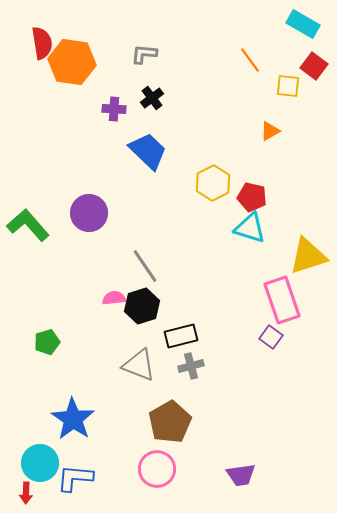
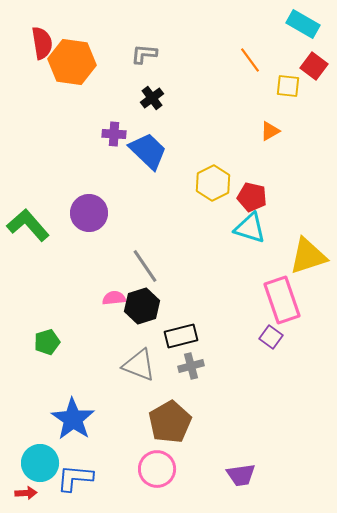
purple cross: moved 25 px down
red arrow: rotated 95 degrees counterclockwise
